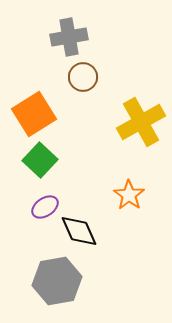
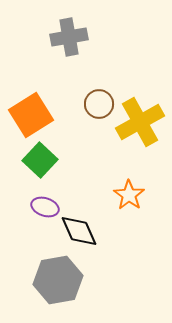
brown circle: moved 16 px right, 27 px down
orange square: moved 3 px left, 1 px down
yellow cross: moved 1 px left
purple ellipse: rotated 52 degrees clockwise
gray hexagon: moved 1 px right, 1 px up
